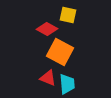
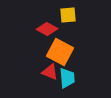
yellow square: rotated 18 degrees counterclockwise
red triangle: moved 2 px right, 6 px up
cyan trapezoid: moved 6 px up
